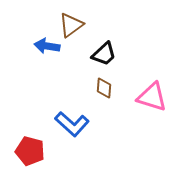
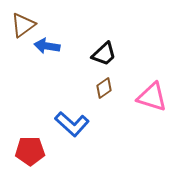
brown triangle: moved 48 px left
brown diamond: rotated 50 degrees clockwise
red pentagon: rotated 16 degrees counterclockwise
